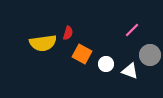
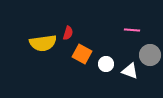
pink line: rotated 49 degrees clockwise
